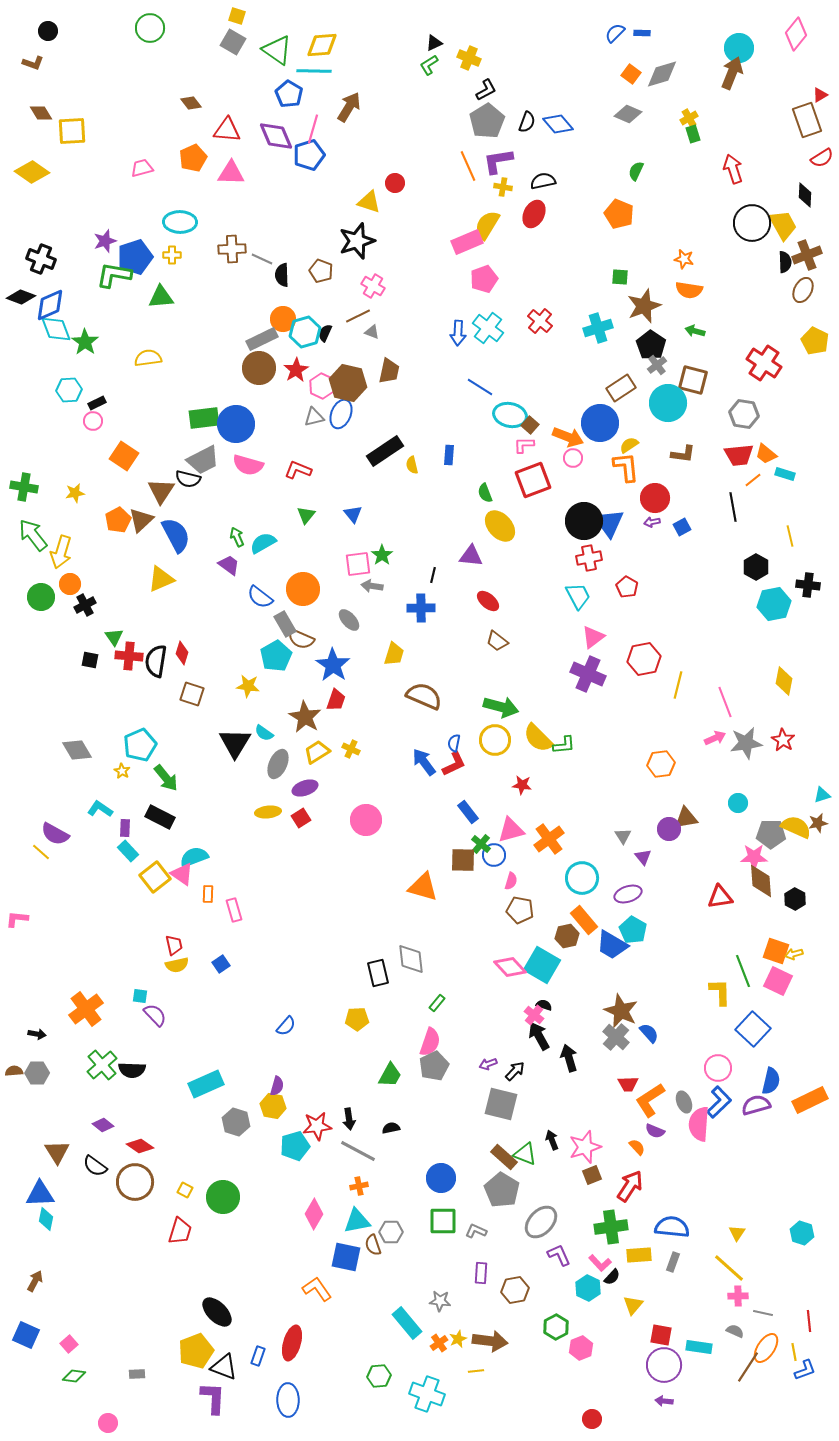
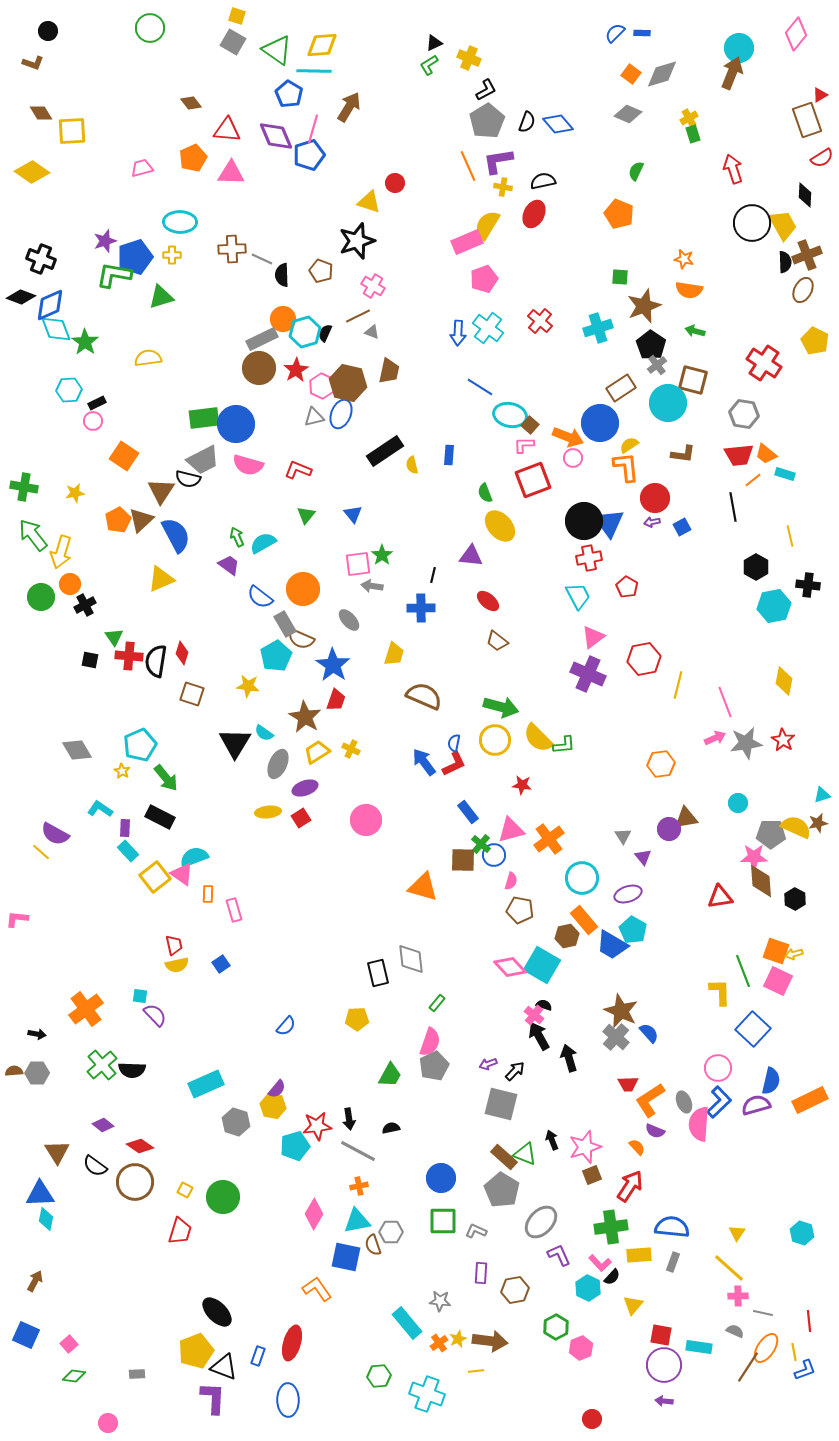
green triangle at (161, 297): rotated 12 degrees counterclockwise
cyan hexagon at (774, 604): moved 2 px down
purple semicircle at (277, 1086): moved 3 px down; rotated 24 degrees clockwise
